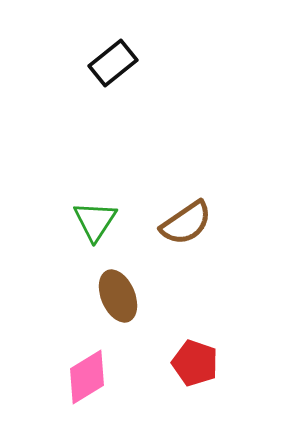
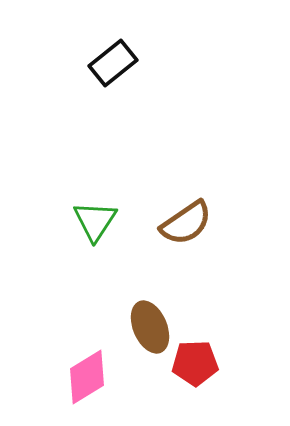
brown ellipse: moved 32 px right, 31 px down
red pentagon: rotated 21 degrees counterclockwise
